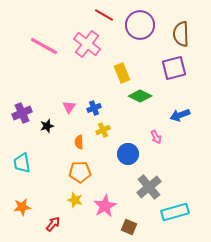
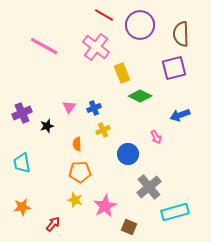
pink cross: moved 9 px right, 3 px down
orange semicircle: moved 2 px left, 2 px down
